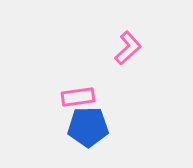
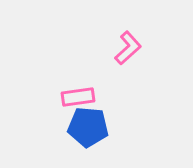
blue pentagon: rotated 6 degrees clockwise
